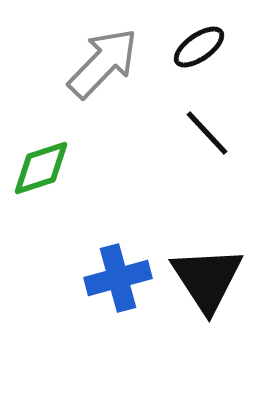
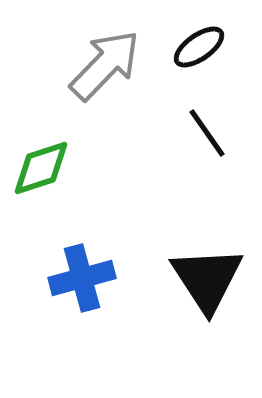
gray arrow: moved 2 px right, 2 px down
black line: rotated 8 degrees clockwise
blue cross: moved 36 px left
